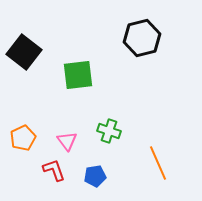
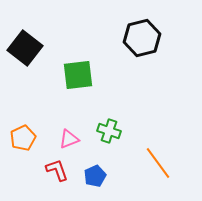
black square: moved 1 px right, 4 px up
pink triangle: moved 2 px right, 2 px up; rotated 45 degrees clockwise
orange line: rotated 12 degrees counterclockwise
red L-shape: moved 3 px right
blue pentagon: rotated 15 degrees counterclockwise
